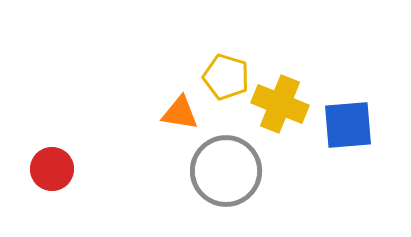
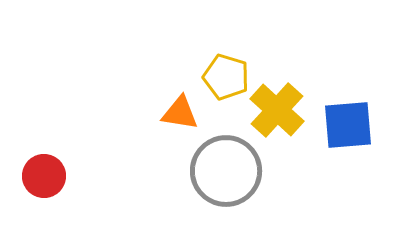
yellow cross: moved 3 px left, 6 px down; rotated 20 degrees clockwise
red circle: moved 8 px left, 7 px down
